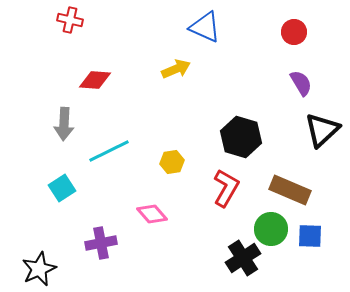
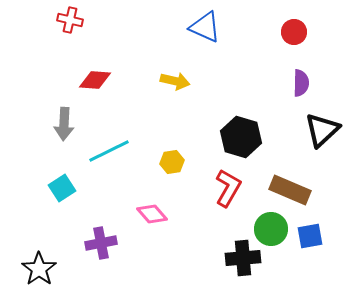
yellow arrow: moved 1 px left, 12 px down; rotated 36 degrees clockwise
purple semicircle: rotated 32 degrees clockwise
red L-shape: moved 2 px right
blue square: rotated 12 degrees counterclockwise
black cross: rotated 28 degrees clockwise
black star: rotated 12 degrees counterclockwise
